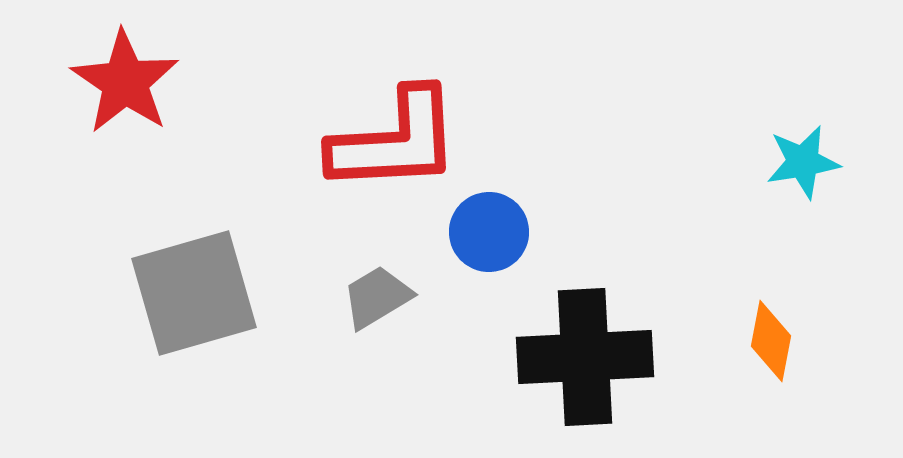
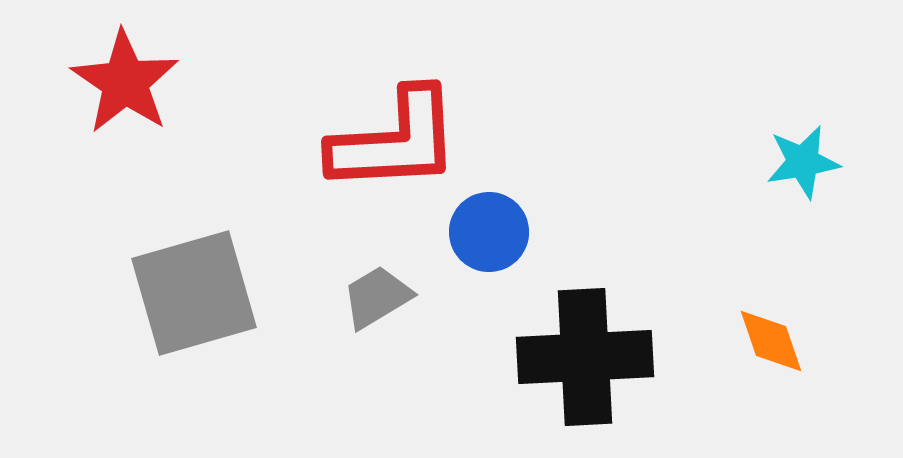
orange diamond: rotated 30 degrees counterclockwise
